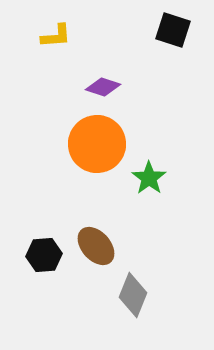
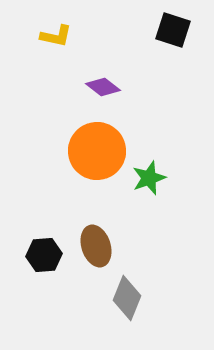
yellow L-shape: rotated 16 degrees clockwise
purple diamond: rotated 20 degrees clockwise
orange circle: moved 7 px down
green star: rotated 16 degrees clockwise
brown ellipse: rotated 24 degrees clockwise
gray diamond: moved 6 px left, 3 px down
